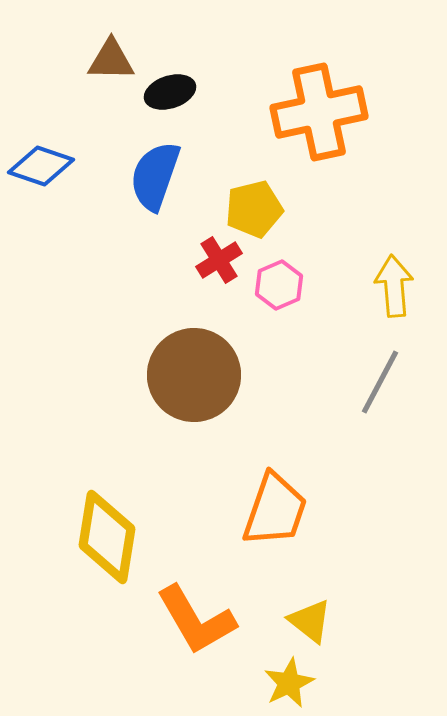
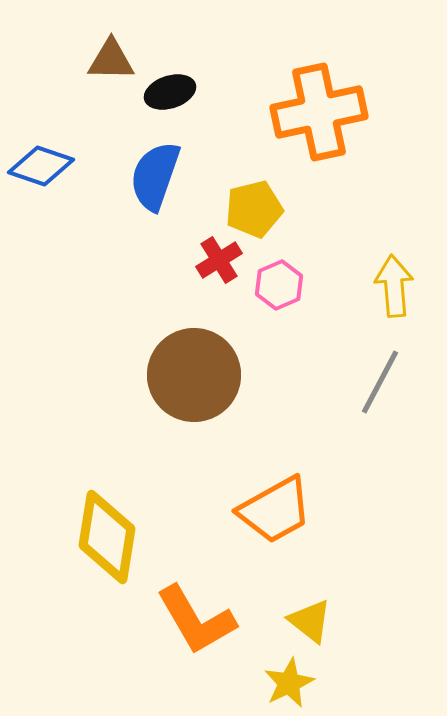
orange trapezoid: rotated 42 degrees clockwise
